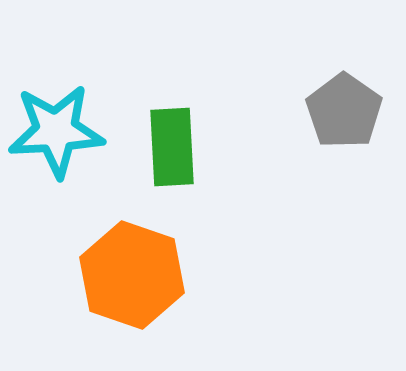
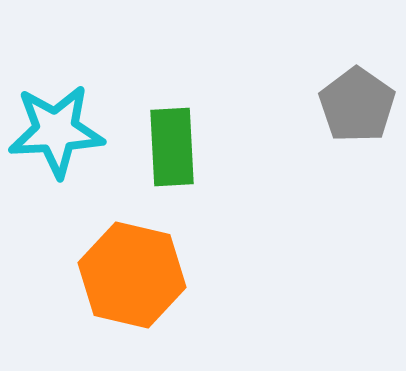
gray pentagon: moved 13 px right, 6 px up
orange hexagon: rotated 6 degrees counterclockwise
